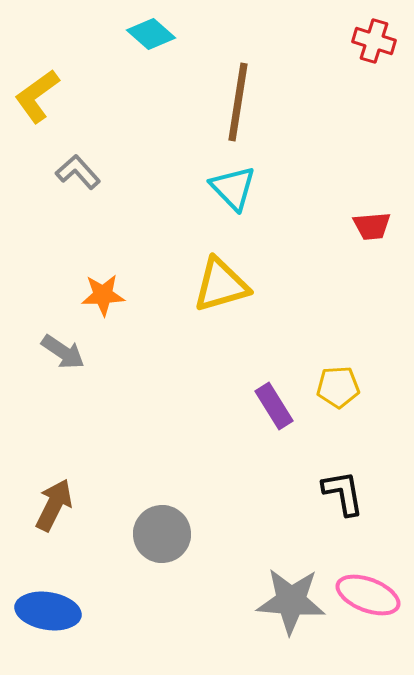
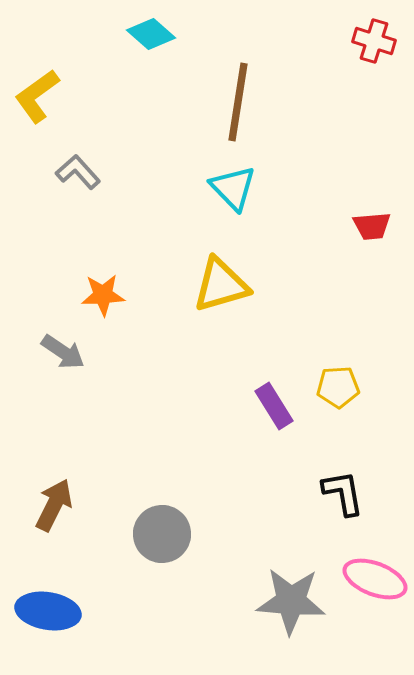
pink ellipse: moved 7 px right, 16 px up
